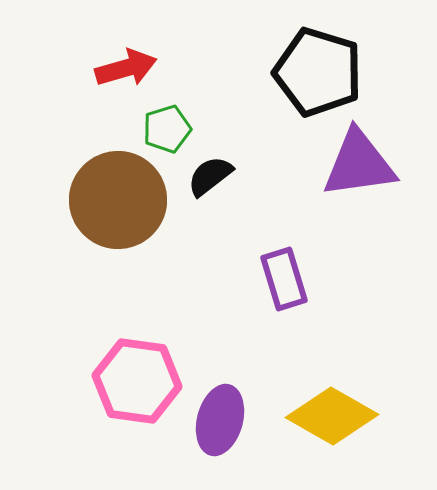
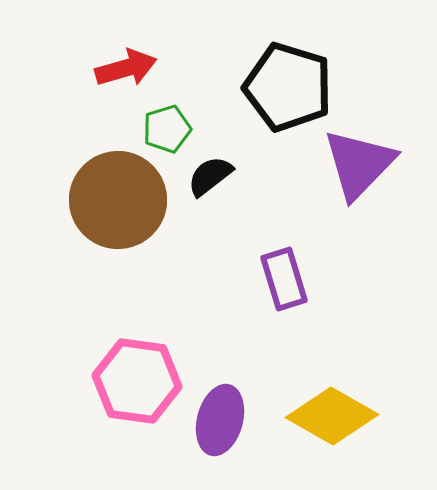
black pentagon: moved 30 px left, 15 px down
purple triangle: rotated 38 degrees counterclockwise
